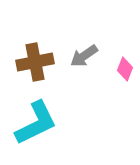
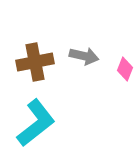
gray arrow: rotated 132 degrees counterclockwise
cyan L-shape: rotated 12 degrees counterclockwise
